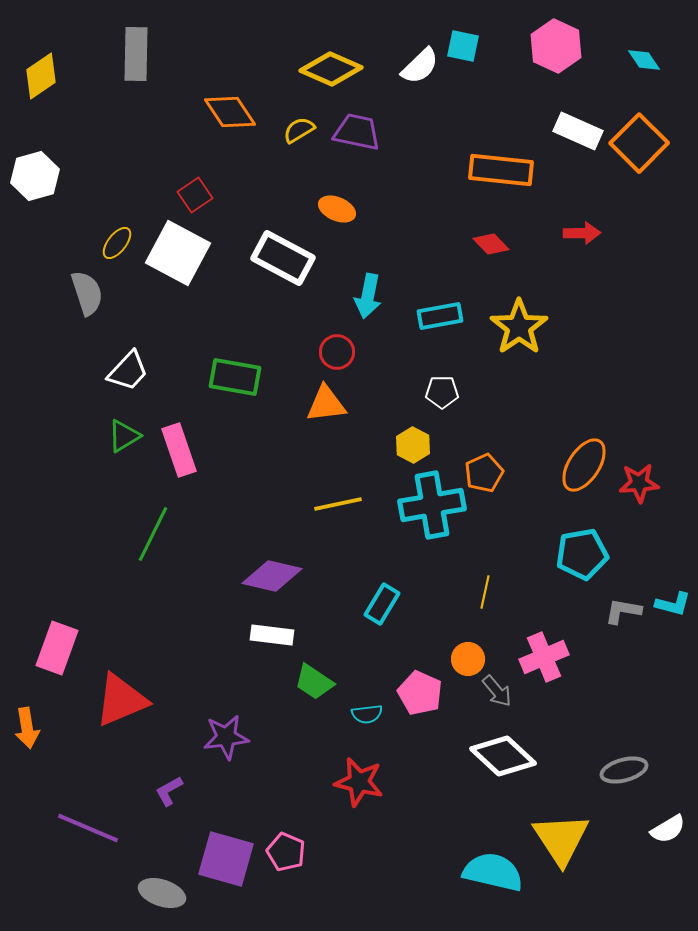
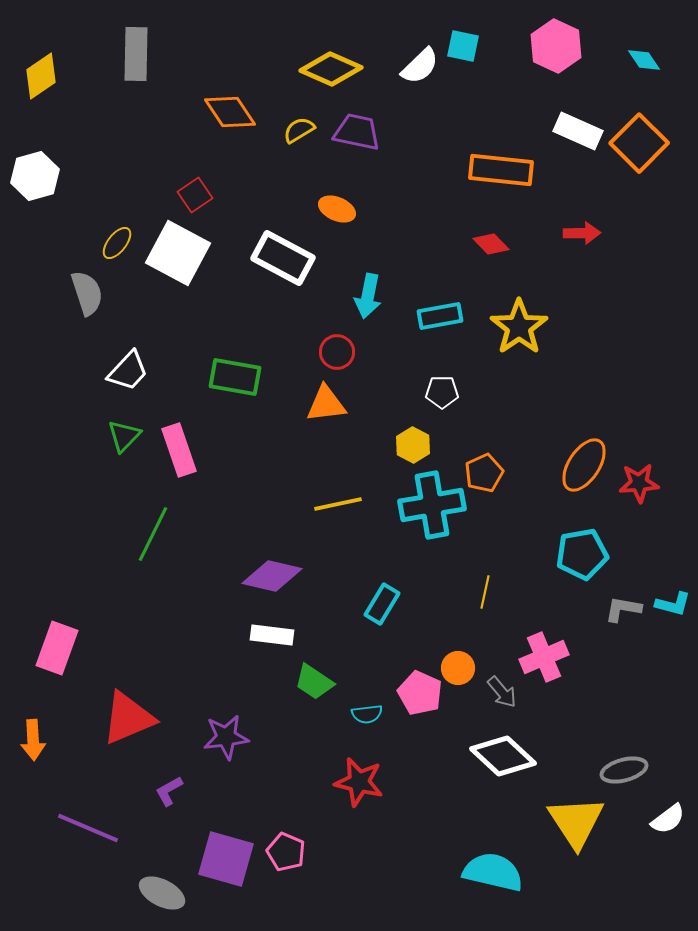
green triangle at (124, 436): rotated 15 degrees counterclockwise
gray L-shape at (623, 611): moved 2 px up
orange circle at (468, 659): moved 10 px left, 9 px down
gray arrow at (497, 691): moved 5 px right, 1 px down
red triangle at (121, 700): moved 7 px right, 18 px down
orange arrow at (27, 728): moved 6 px right, 12 px down; rotated 6 degrees clockwise
white semicircle at (668, 829): moved 10 px up; rotated 6 degrees counterclockwise
yellow triangle at (561, 839): moved 15 px right, 17 px up
gray ellipse at (162, 893): rotated 9 degrees clockwise
